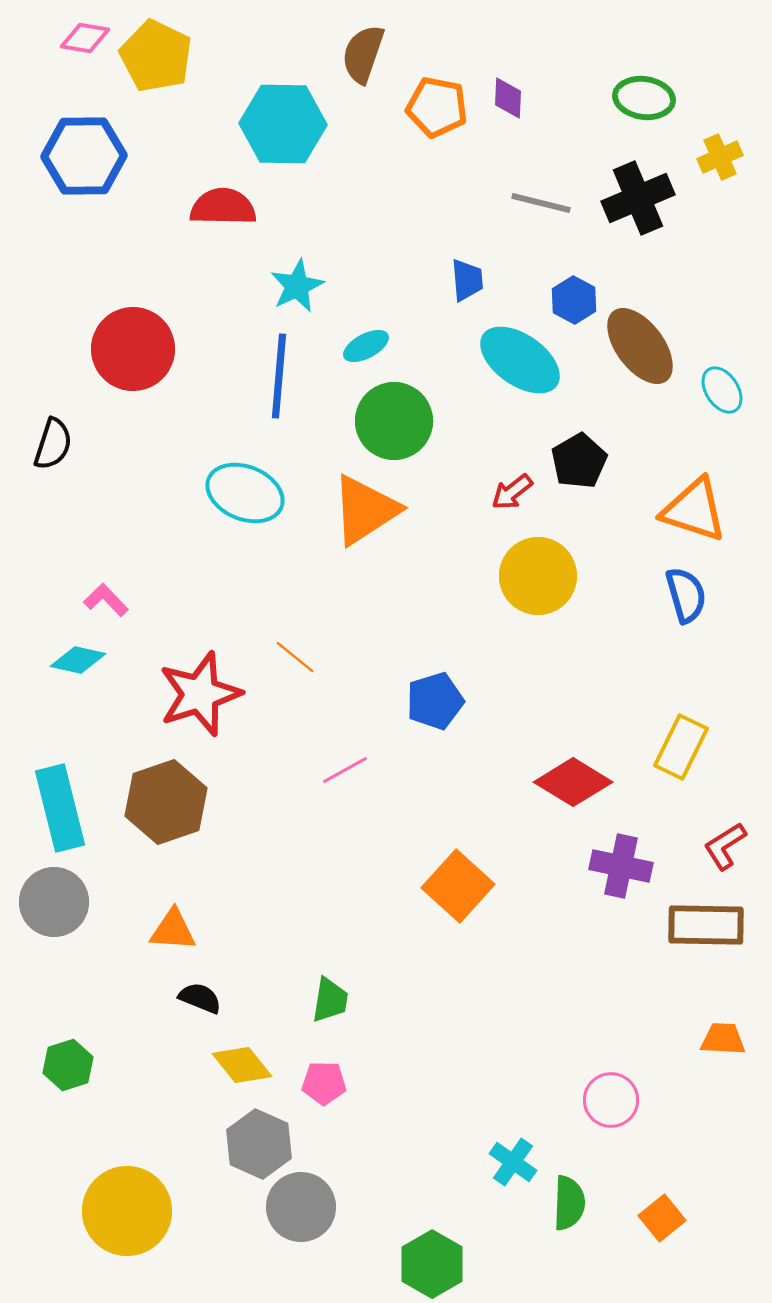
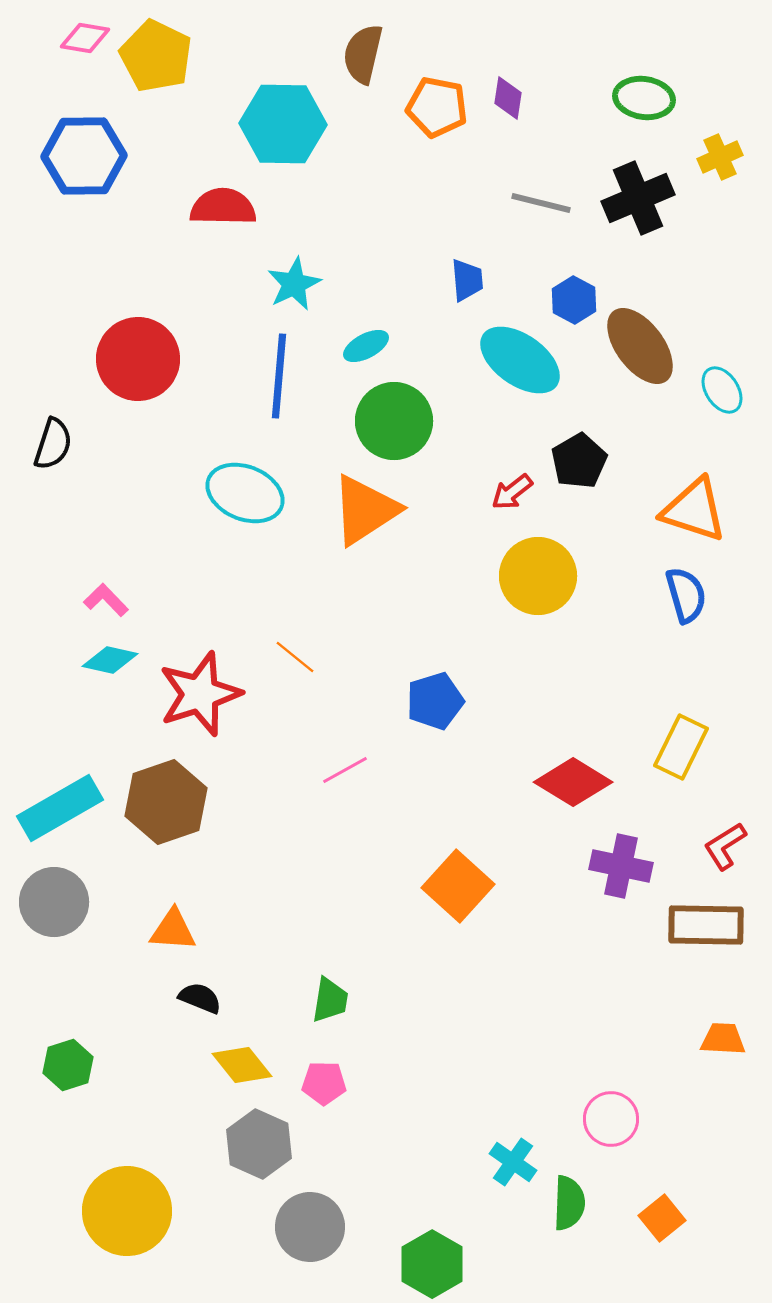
brown semicircle at (363, 54): rotated 6 degrees counterclockwise
purple diamond at (508, 98): rotated 6 degrees clockwise
cyan star at (297, 286): moved 3 px left, 2 px up
red circle at (133, 349): moved 5 px right, 10 px down
cyan diamond at (78, 660): moved 32 px right
cyan rectangle at (60, 808): rotated 74 degrees clockwise
pink circle at (611, 1100): moved 19 px down
gray circle at (301, 1207): moved 9 px right, 20 px down
